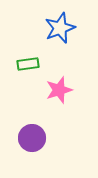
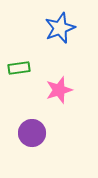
green rectangle: moved 9 px left, 4 px down
purple circle: moved 5 px up
